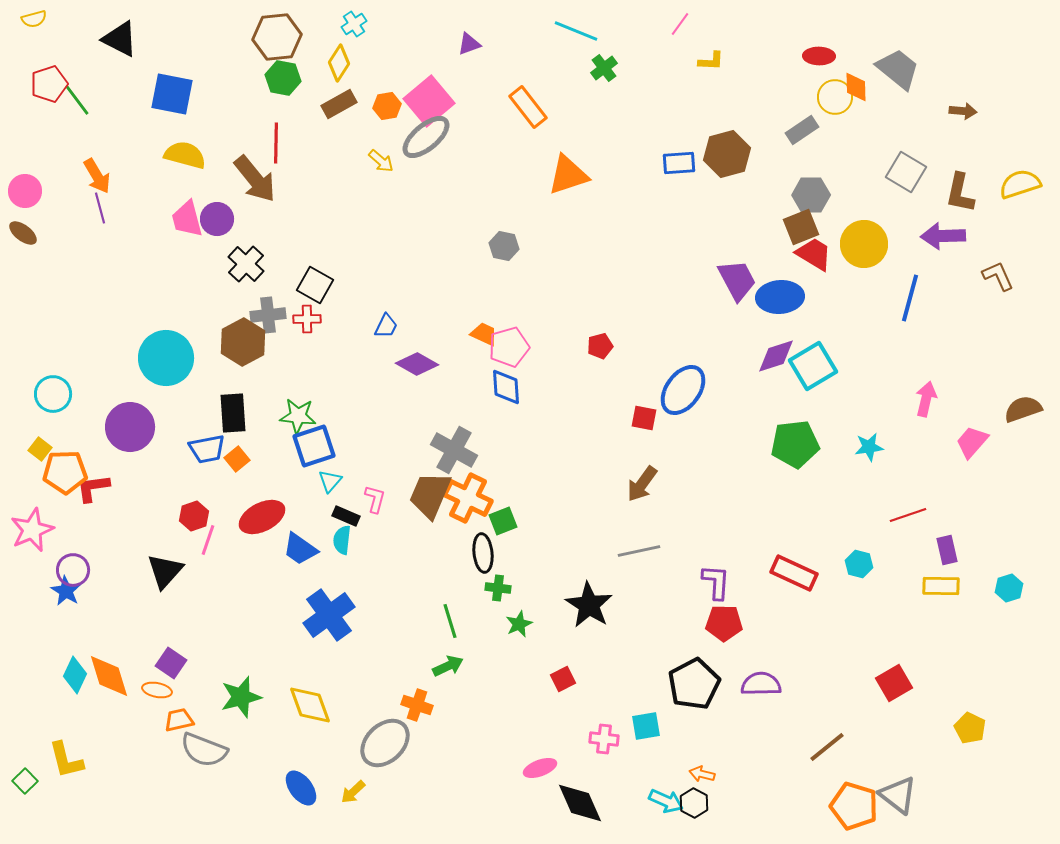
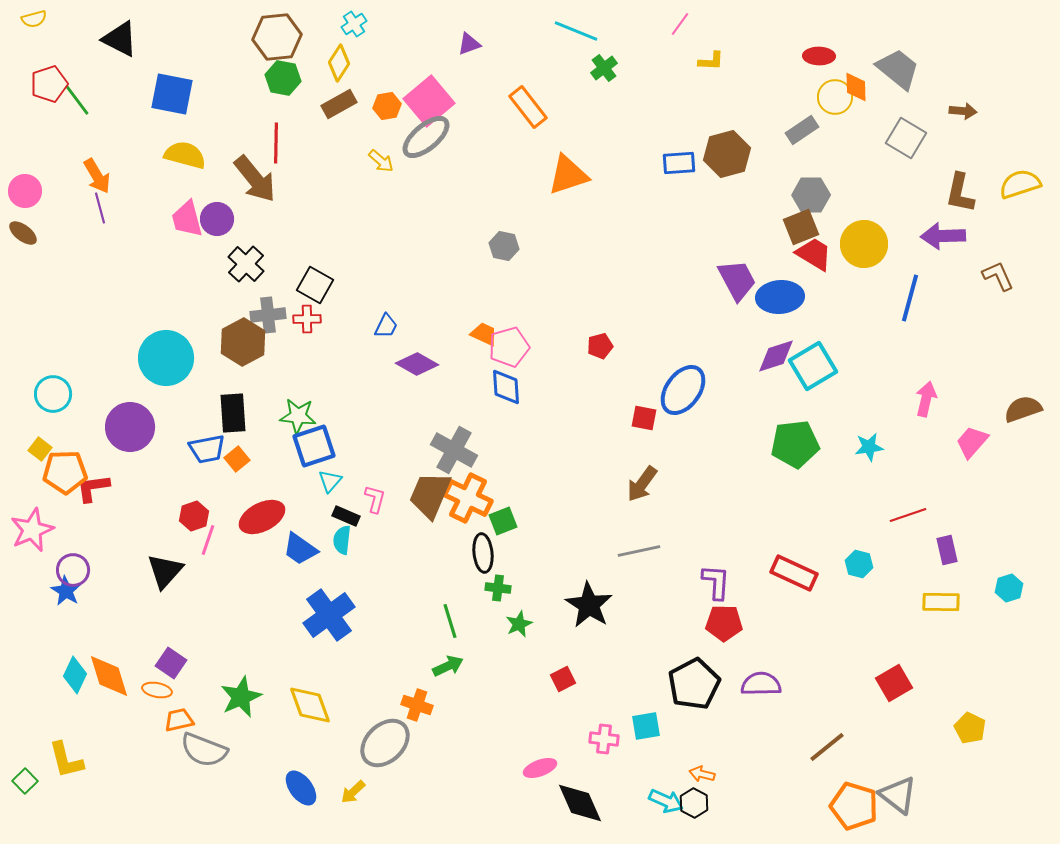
gray square at (906, 172): moved 34 px up
yellow rectangle at (941, 586): moved 16 px down
green star at (241, 697): rotated 9 degrees counterclockwise
